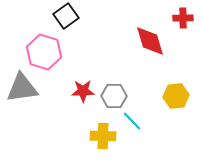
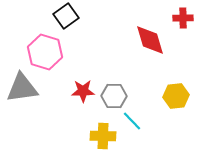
red diamond: moved 1 px up
pink hexagon: moved 1 px right
